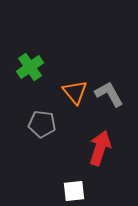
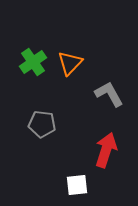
green cross: moved 3 px right, 5 px up
orange triangle: moved 5 px left, 29 px up; rotated 24 degrees clockwise
red arrow: moved 6 px right, 2 px down
white square: moved 3 px right, 6 px up
